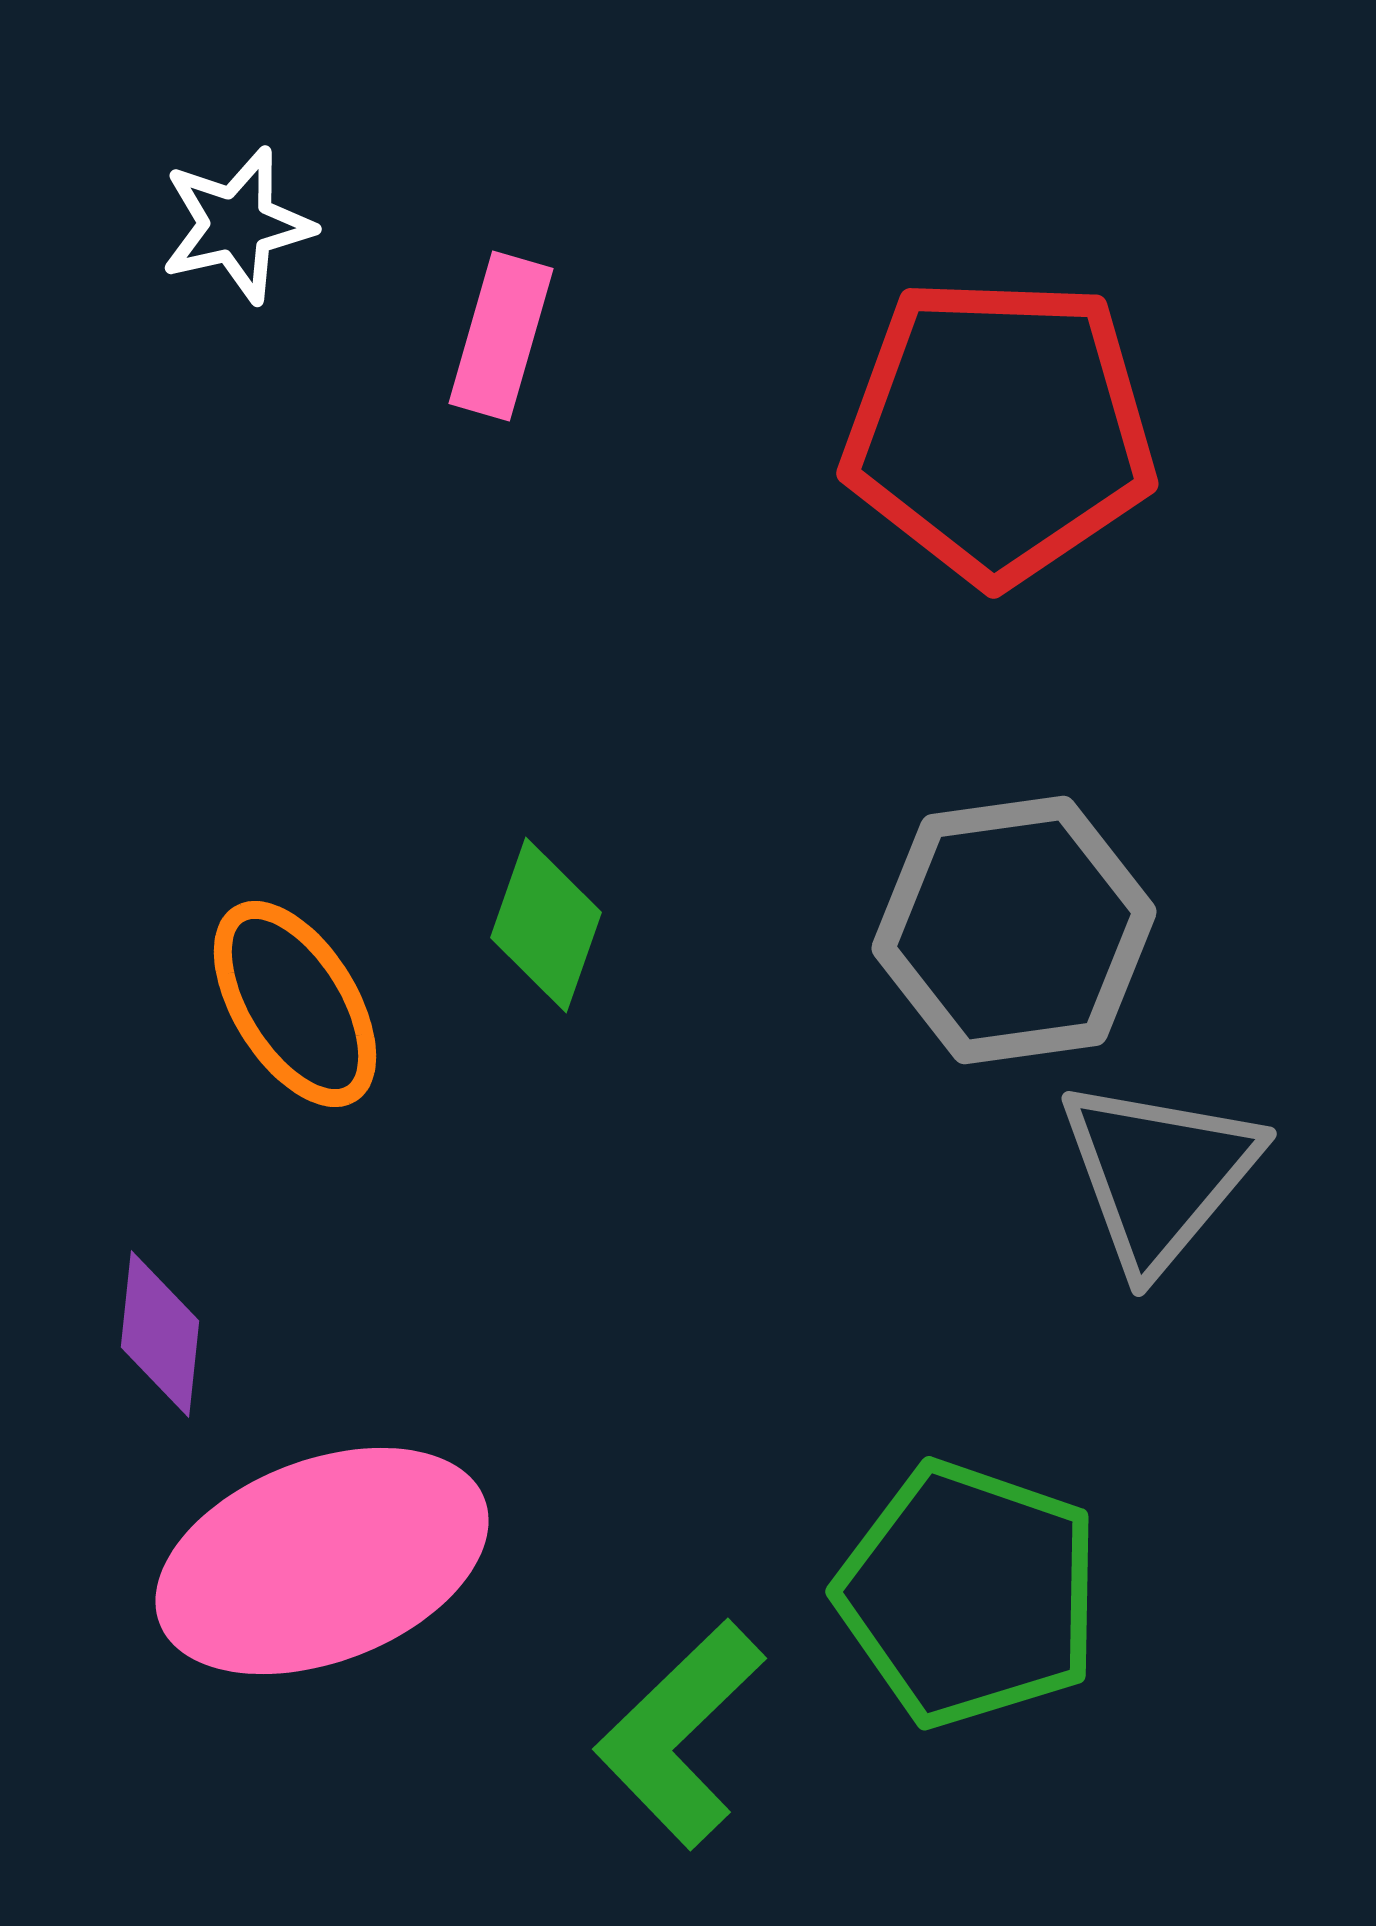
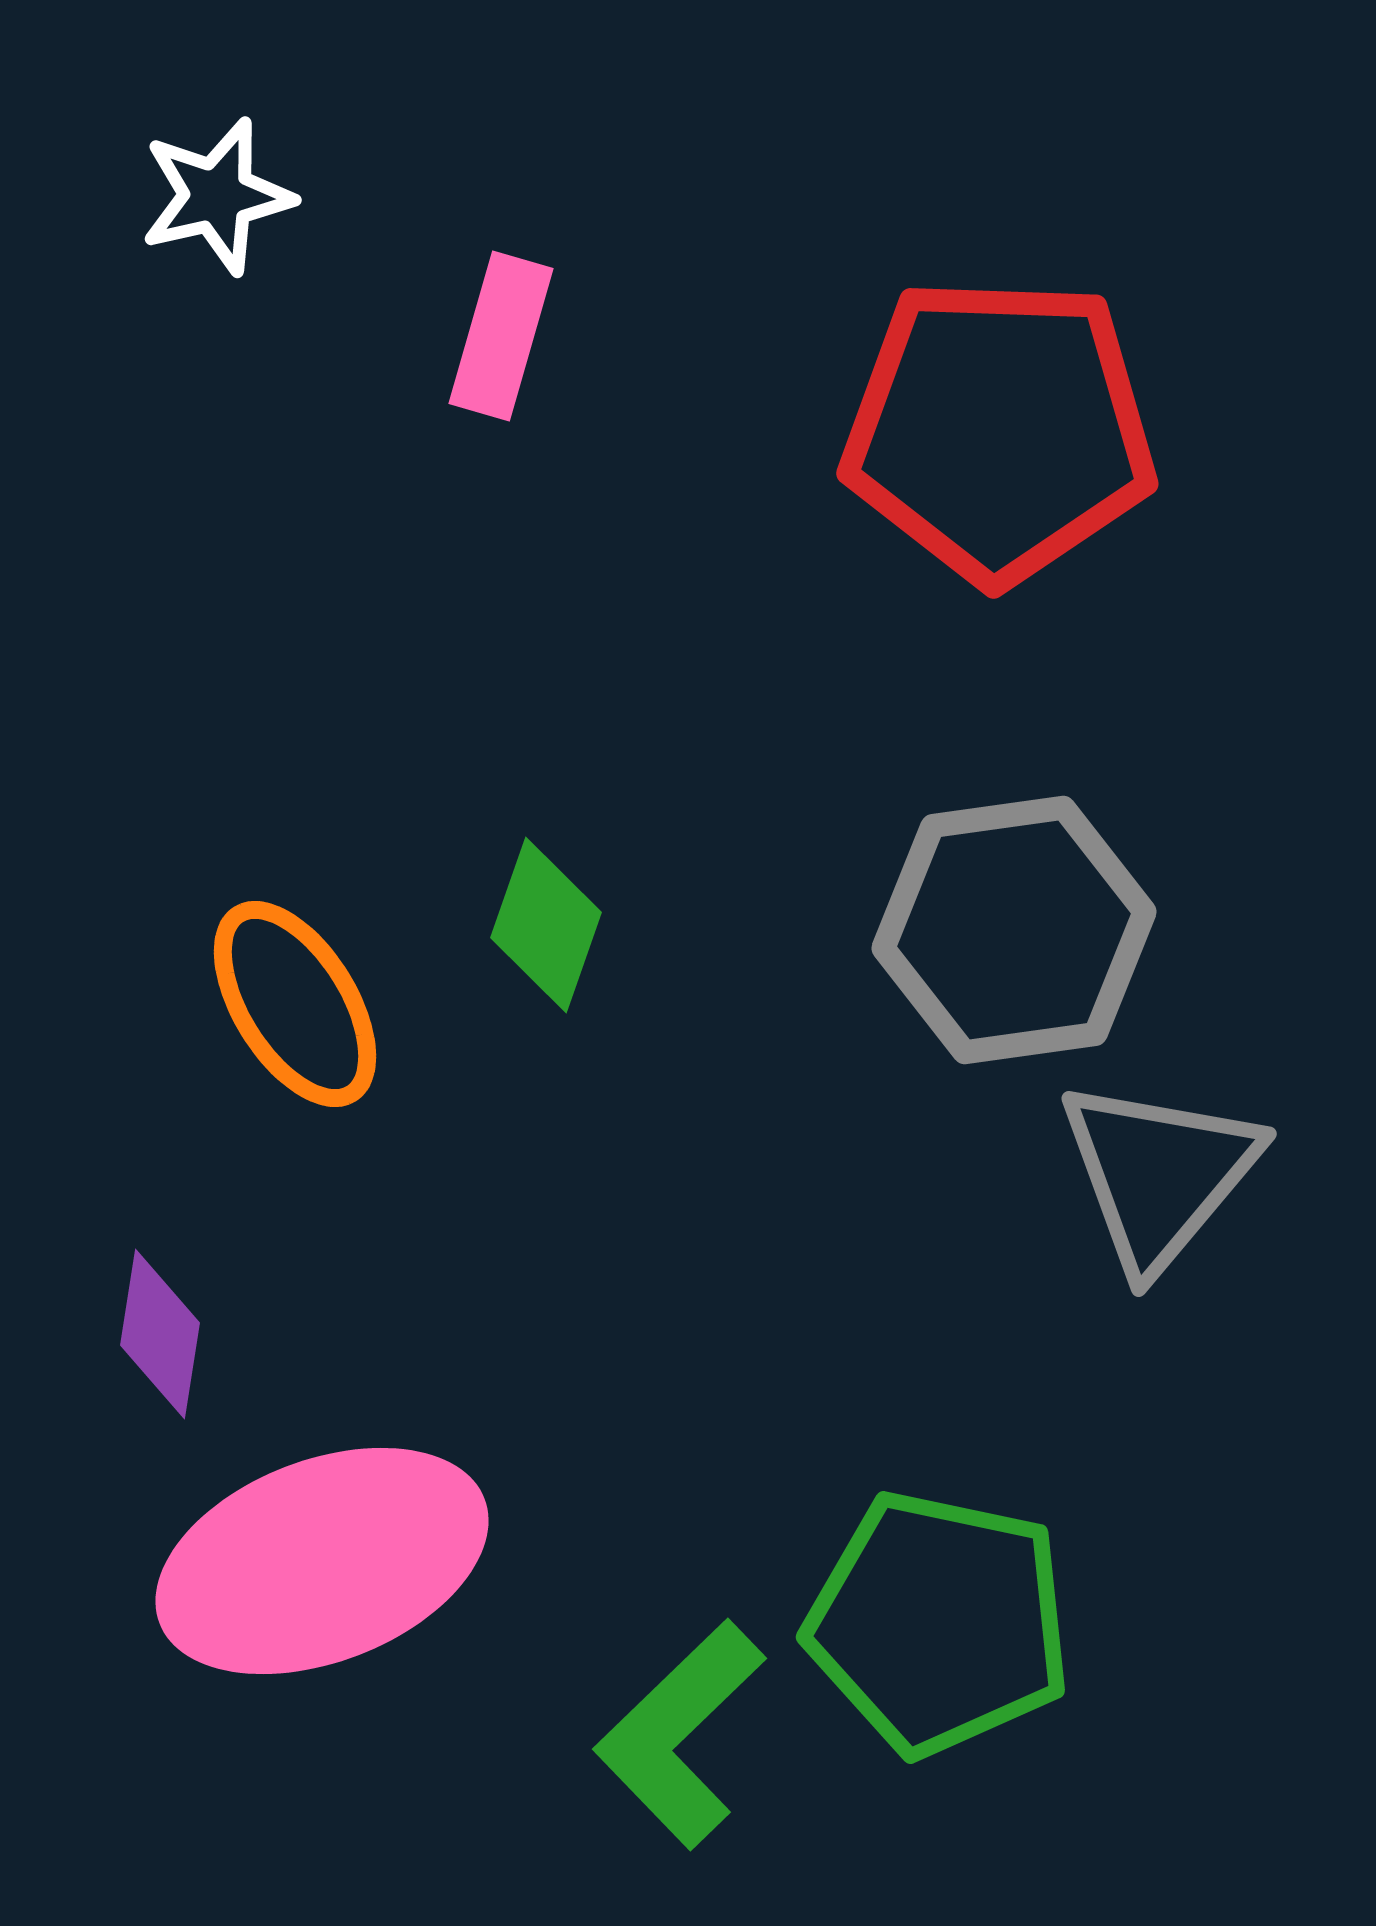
white star: moved 20 px left, 29 px up
purple diamond: rotated 3 degrees clockwise
green pentagon: moved 30 px left, 29 px down; rotated 7 degrees counterclockwise
